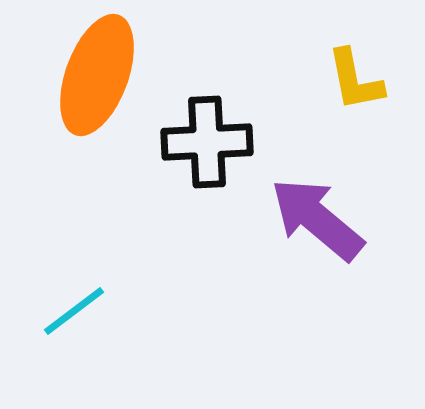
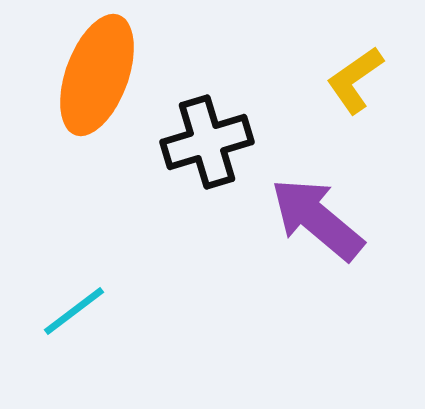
yellow L-shape: rotated 66 degrees clockwise
black cross: rotated 14 degrees counterclockwise
